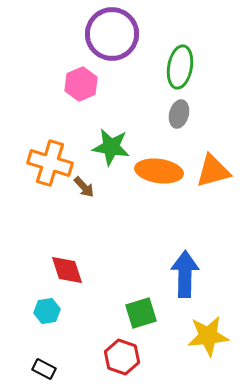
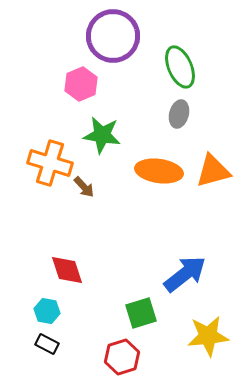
purple circle: moved 1 px right, 2 px down
green ellipse: rotated 33 degrees counterclockwise
green star: moved 9 px left, 12 px up
blue arrow: rotated 51 degrees clockwise
cyan hexagon: rotated 20 degrees clockwise
red hexagon: rotated 24 degrees clockwise
black rectangle: moved 3 px right, 25 px up
